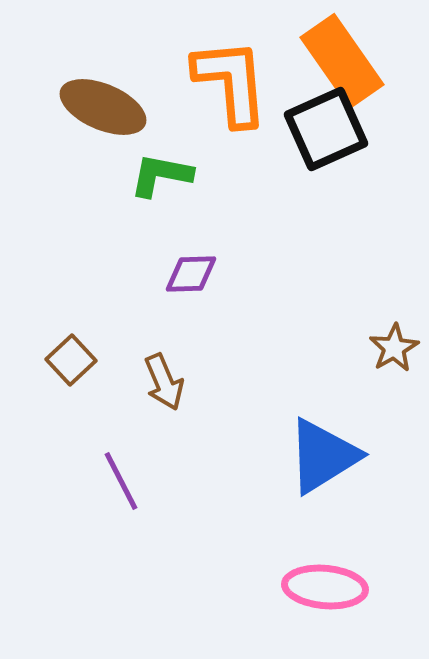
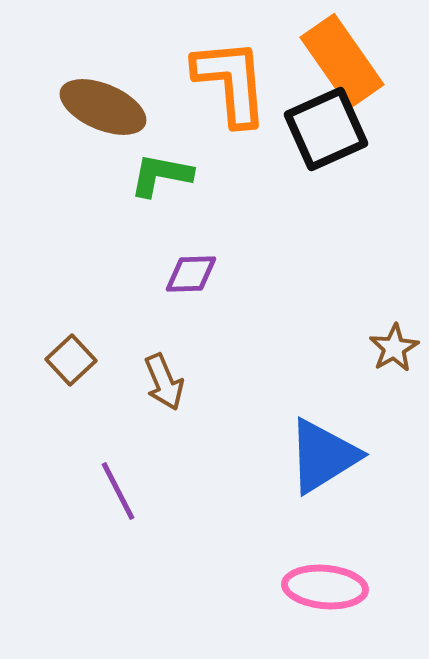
purple line: moved 3 px left, 10 px down
